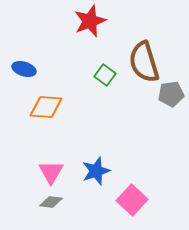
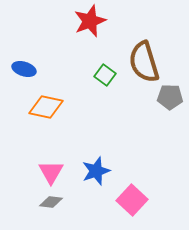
gray pentagon: moved 1 px left, 3 px down; rotated 10 degrees clockwise
orange diamond: rotated 8 degrees clockwise
